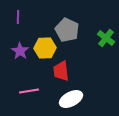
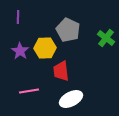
gray pentagon: moved 1 px right
